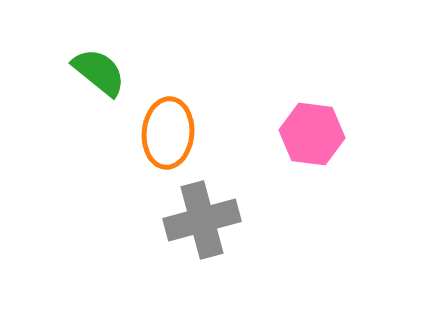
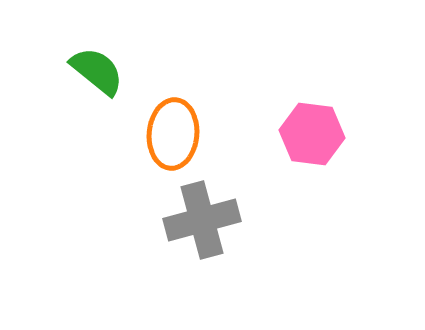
green semicircle: moved 2 px left, 1 px up
orange ellipse: moved 5 px right, 1 px down
